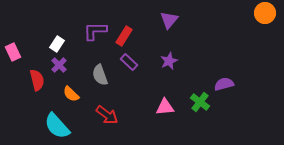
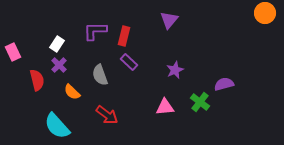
red rectangle: rotated 18 degrees counterclockwise
purple star: moved 6 px right, 9 px down
orange semicircle: moved 1 px right, 2 px up
